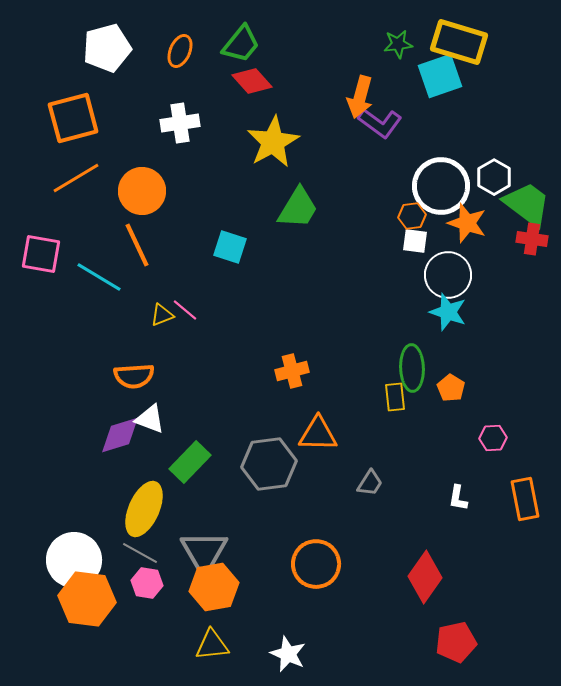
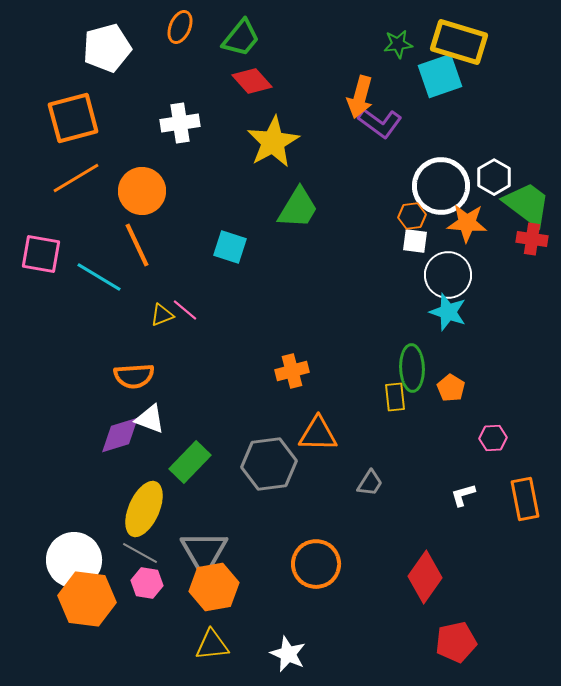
green trapezoid at (241, 44): moved 6 px up
orange ellipse at (180, 51): moved 24 px up
orange star at (467, 223): rotated 15 degrees counterclockwise
white L-shape at (458, 498): moved 5 px right, 3 px up; rotated 64 degrees clockwise
